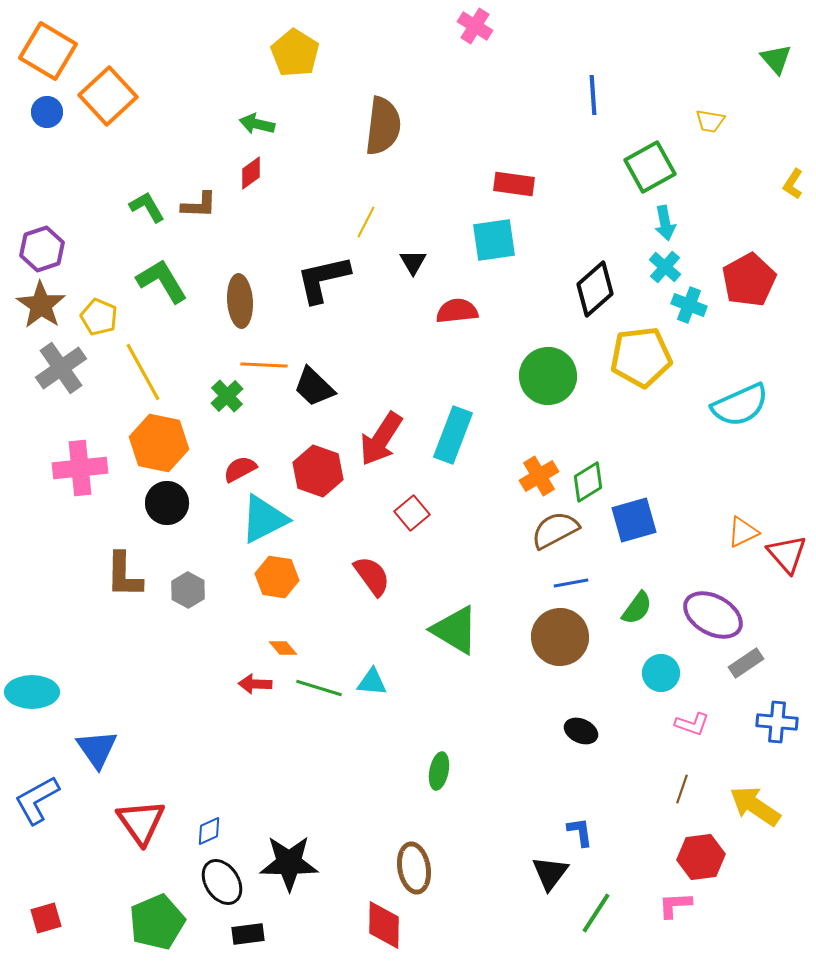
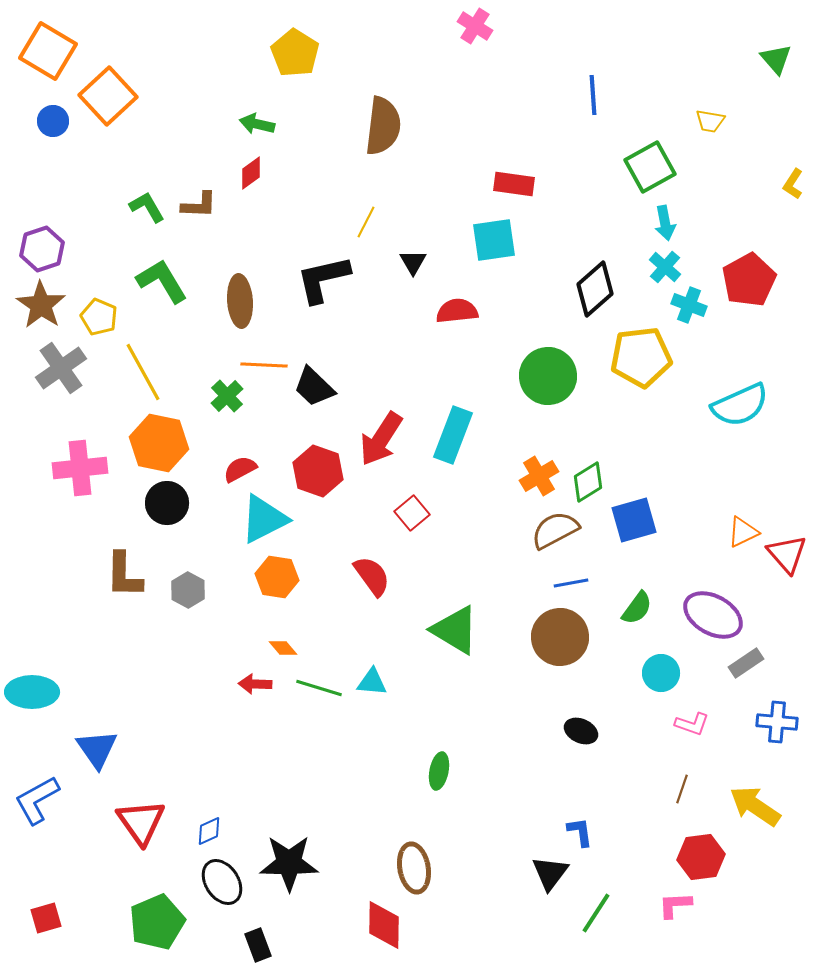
blue circle at (47, 112): moved 6 px right, 9 px down
black rectangle at (248, 934): moved 10 px right, 11 px down; rotated 76 degrees clockwise
